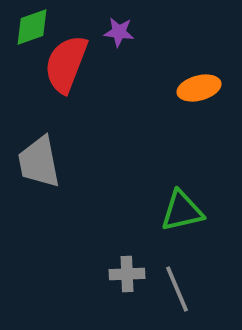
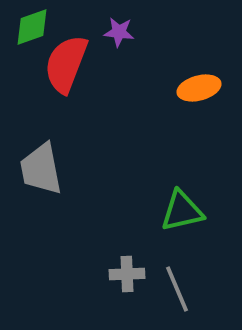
gray trapezoid: moved 2 px right, 7 px down
